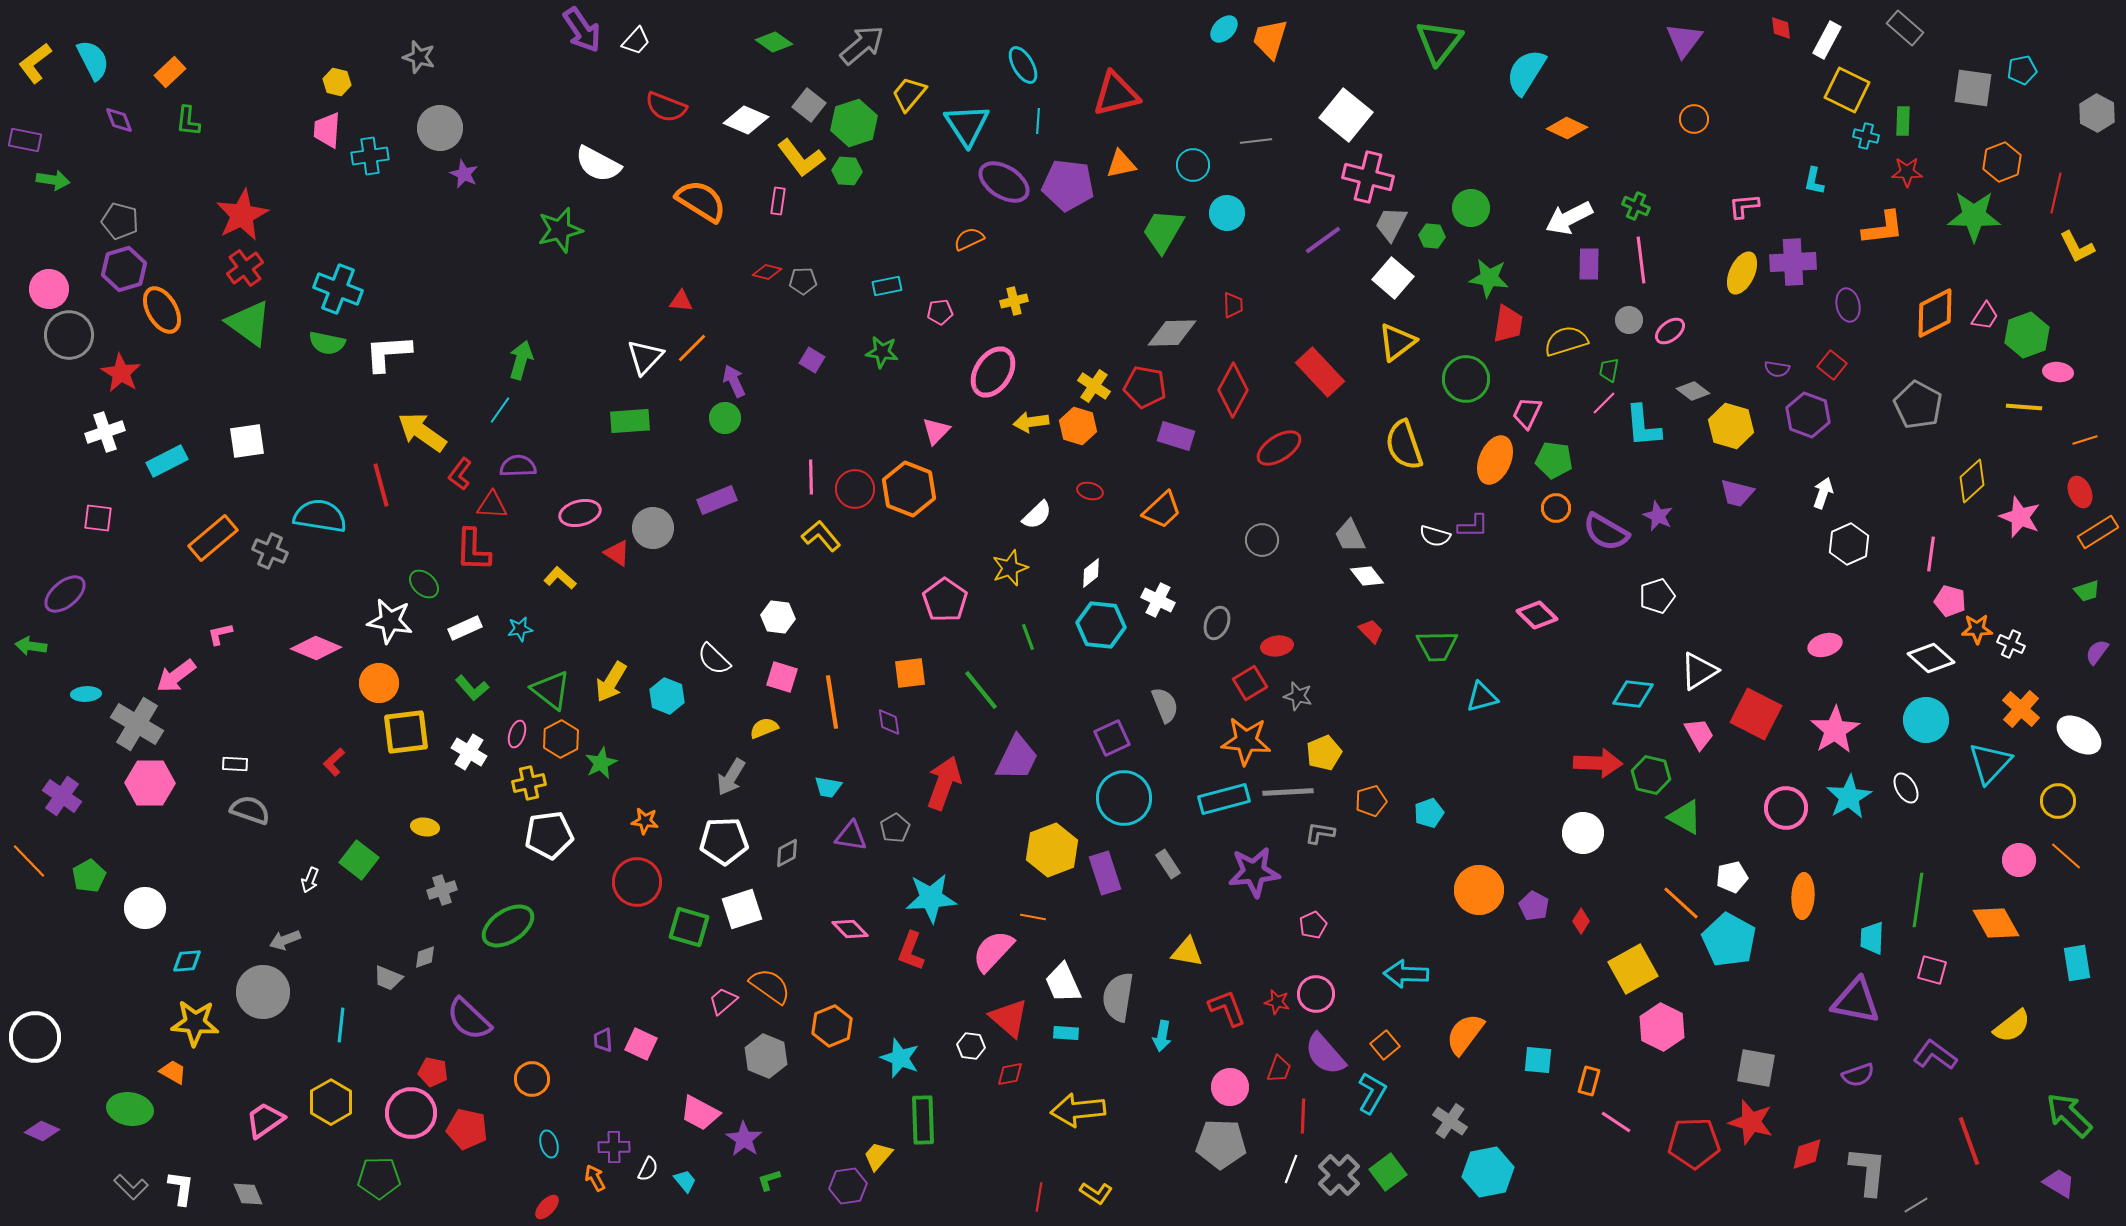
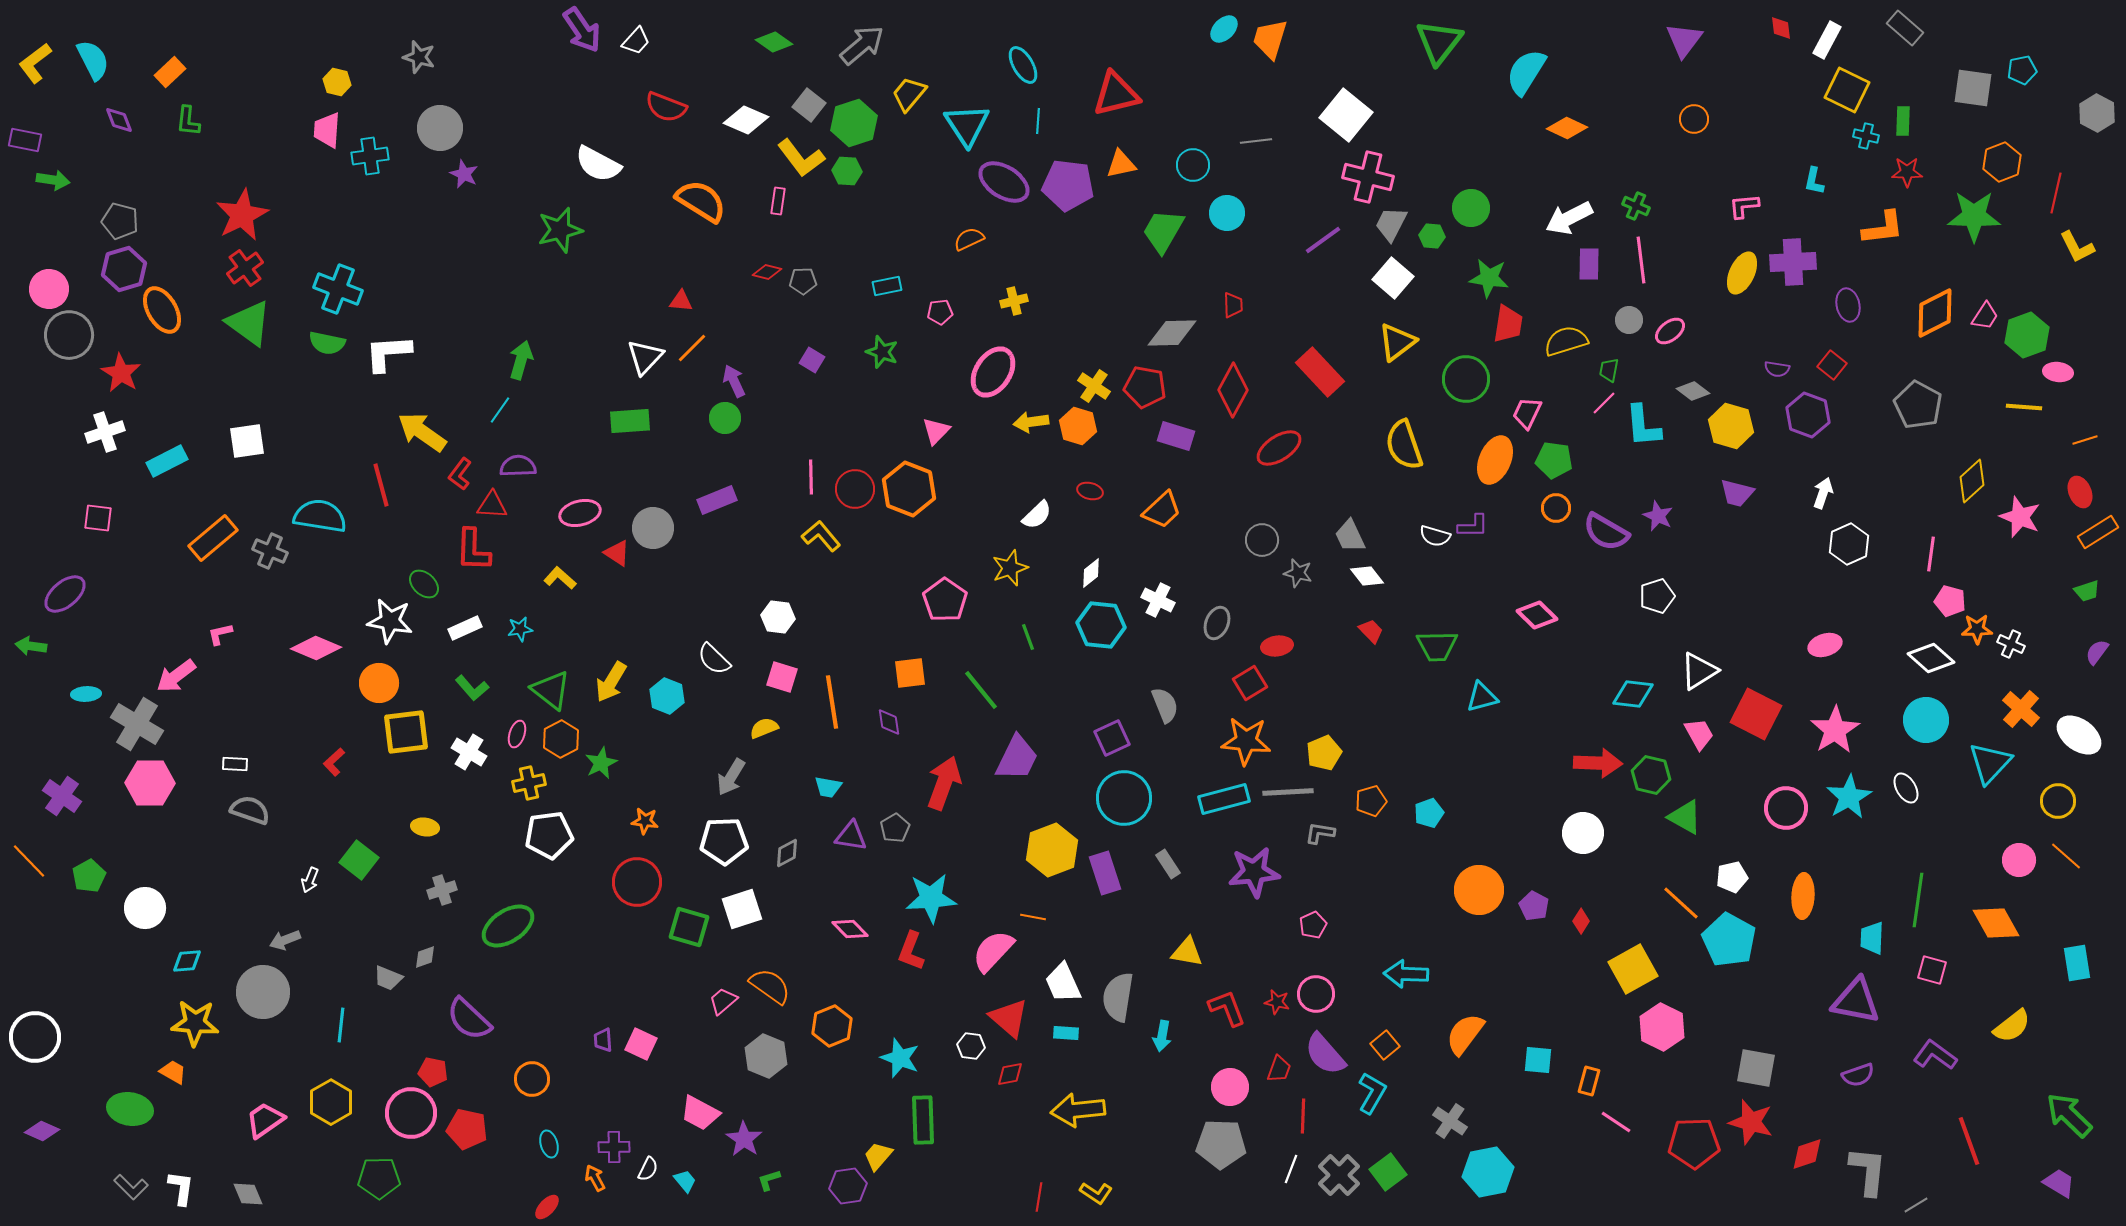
green star at (882, 352): rotated 12 degrees clockwise
gray star at (1298, 696): moved 123 px up
